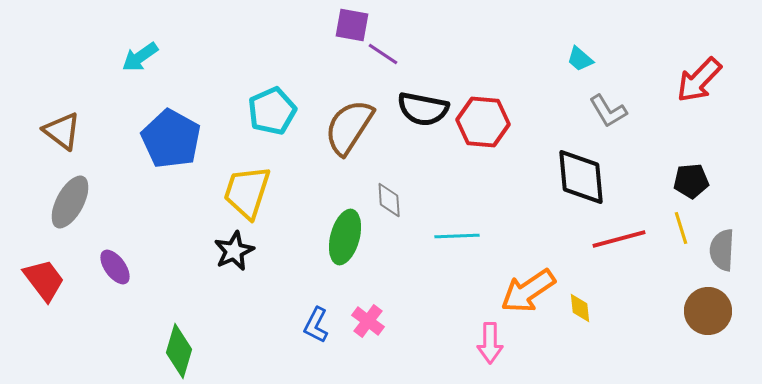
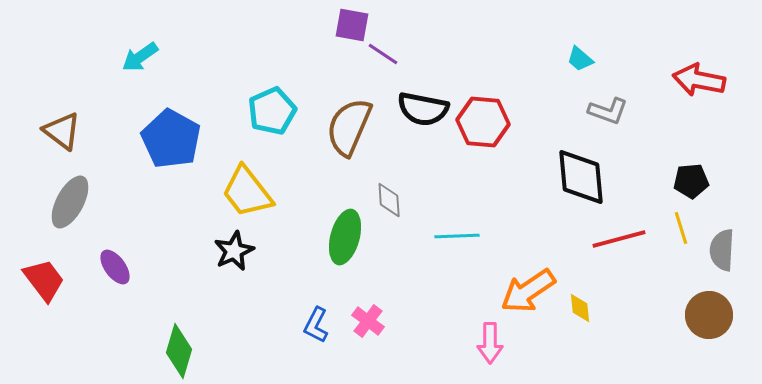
red arrow: rotated 57 degrees clockwise
gray L-shape: rotated 39 degrees counterclockwise
brown semicircle: rotated 10 degrees counterclockwise
yellow trapezoid: rotated 56 degrees counterclockwise
brown circle: moved 1 px right, 4 px down
